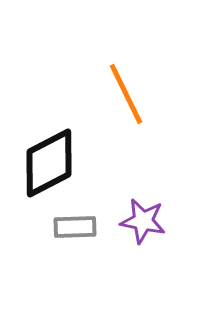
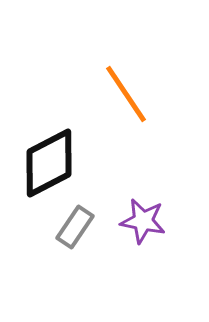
orange line: rotated 8 degrees counterclockwise
gray rectangle: rotated 54 degrees counterclockwise
